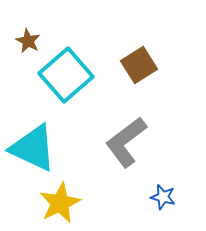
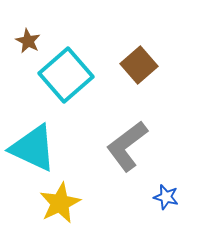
brown square: rotated 9 degrees counterclockwise
gray L-shape: moved 1 px right, 4 px down
blue star: moved 3 px right
